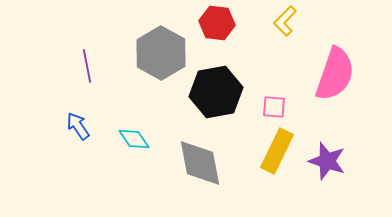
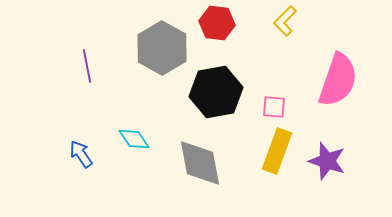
gray hexagon: moved 1 px right, 5 px up
pink semicircle: moved 3 px right, 6 px down
blue arrow: moved 3 px right, 28 px down
yellow rectangle: rotated 6 degrees counterclockwise
